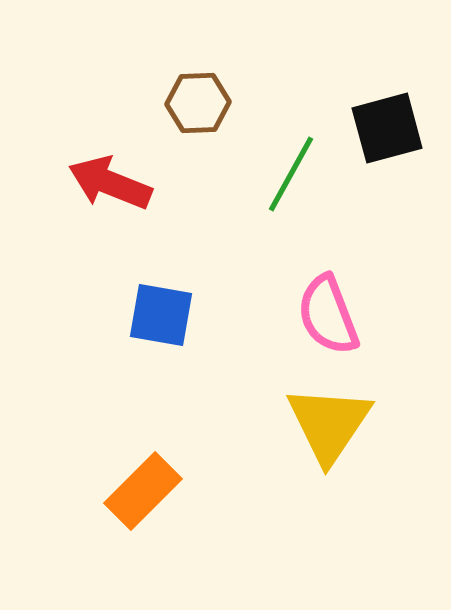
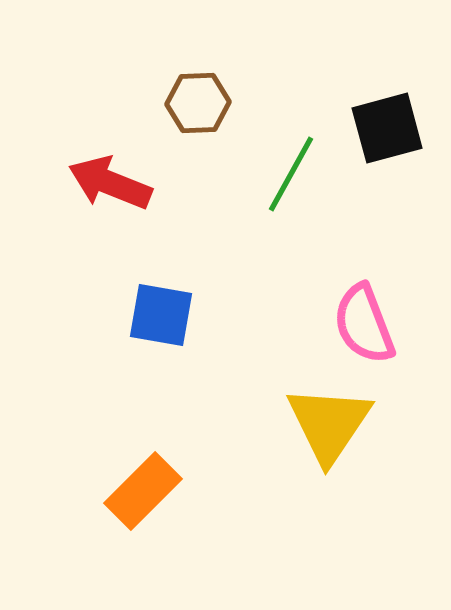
pink semicircle: moved 36 px right, 9 px down
